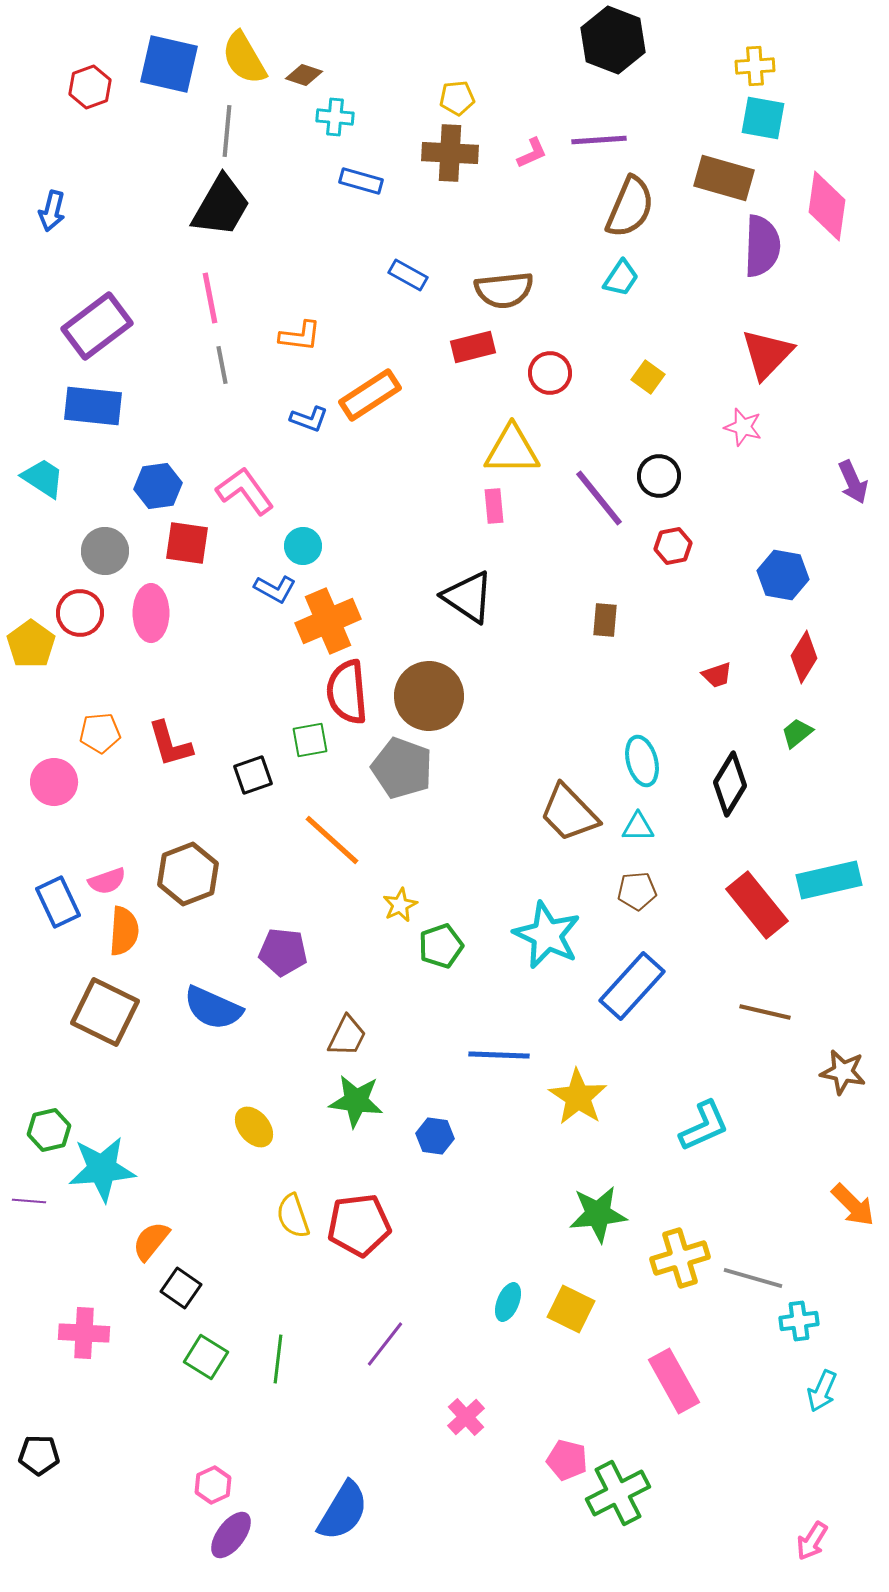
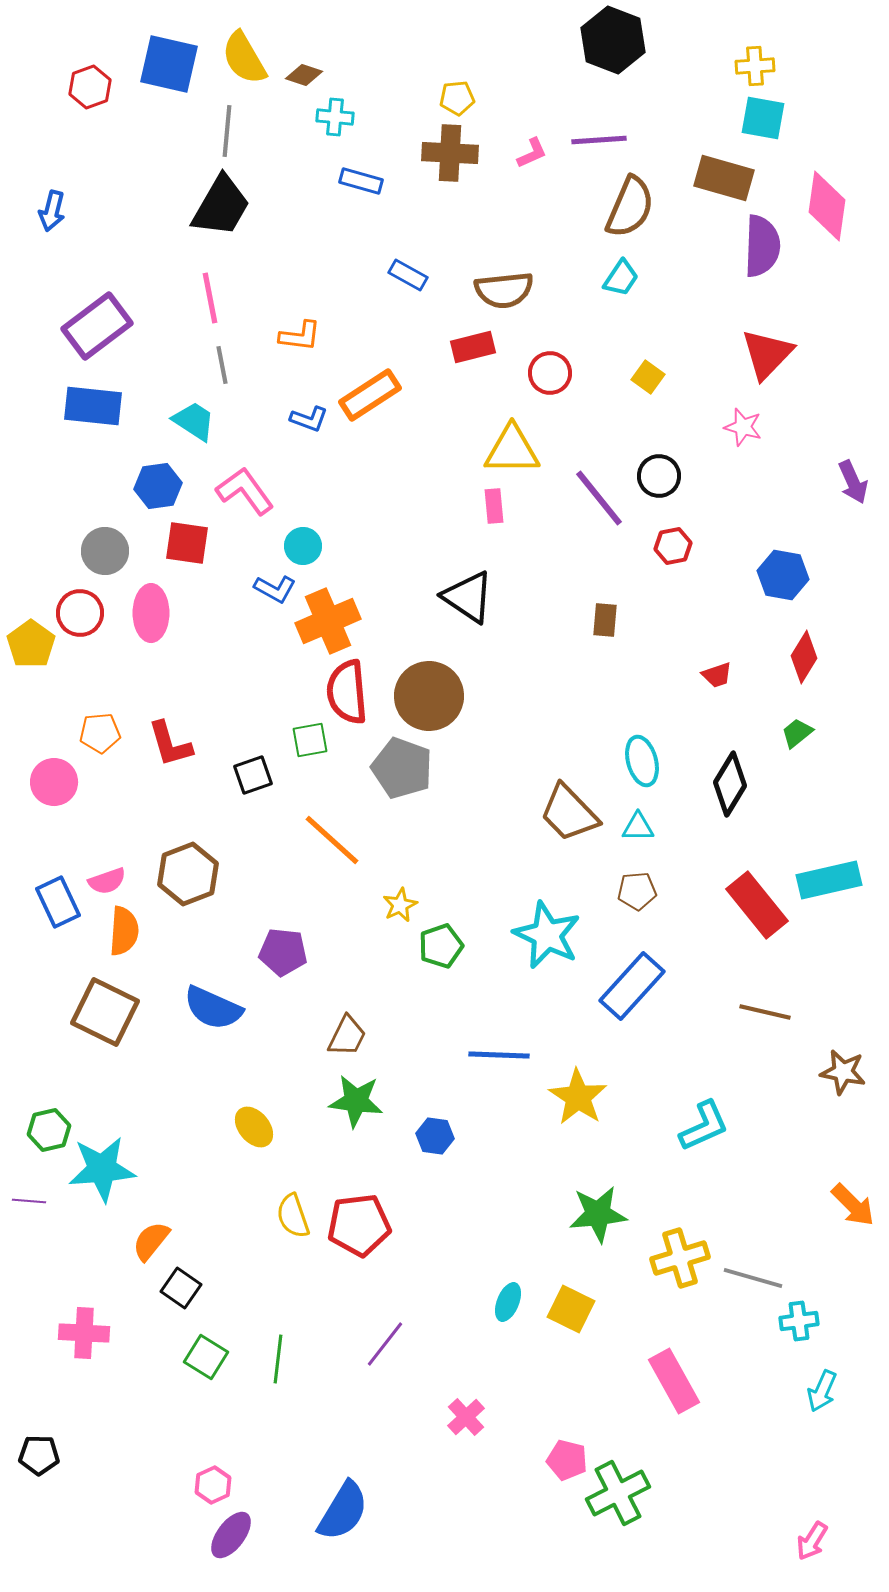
cyan trapezoid at (43, 478): moved 151 px right, 57 px up
